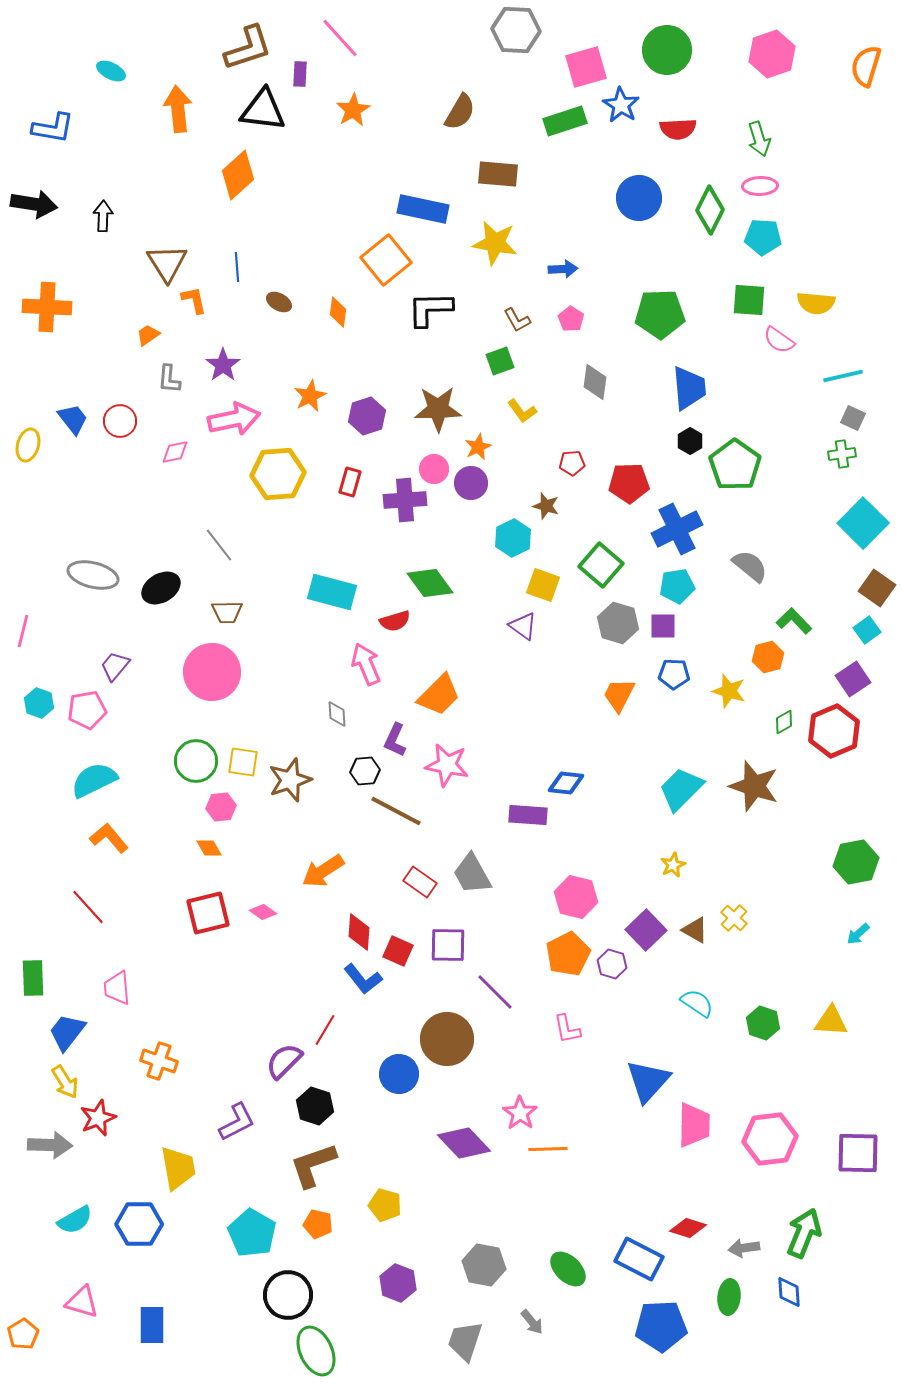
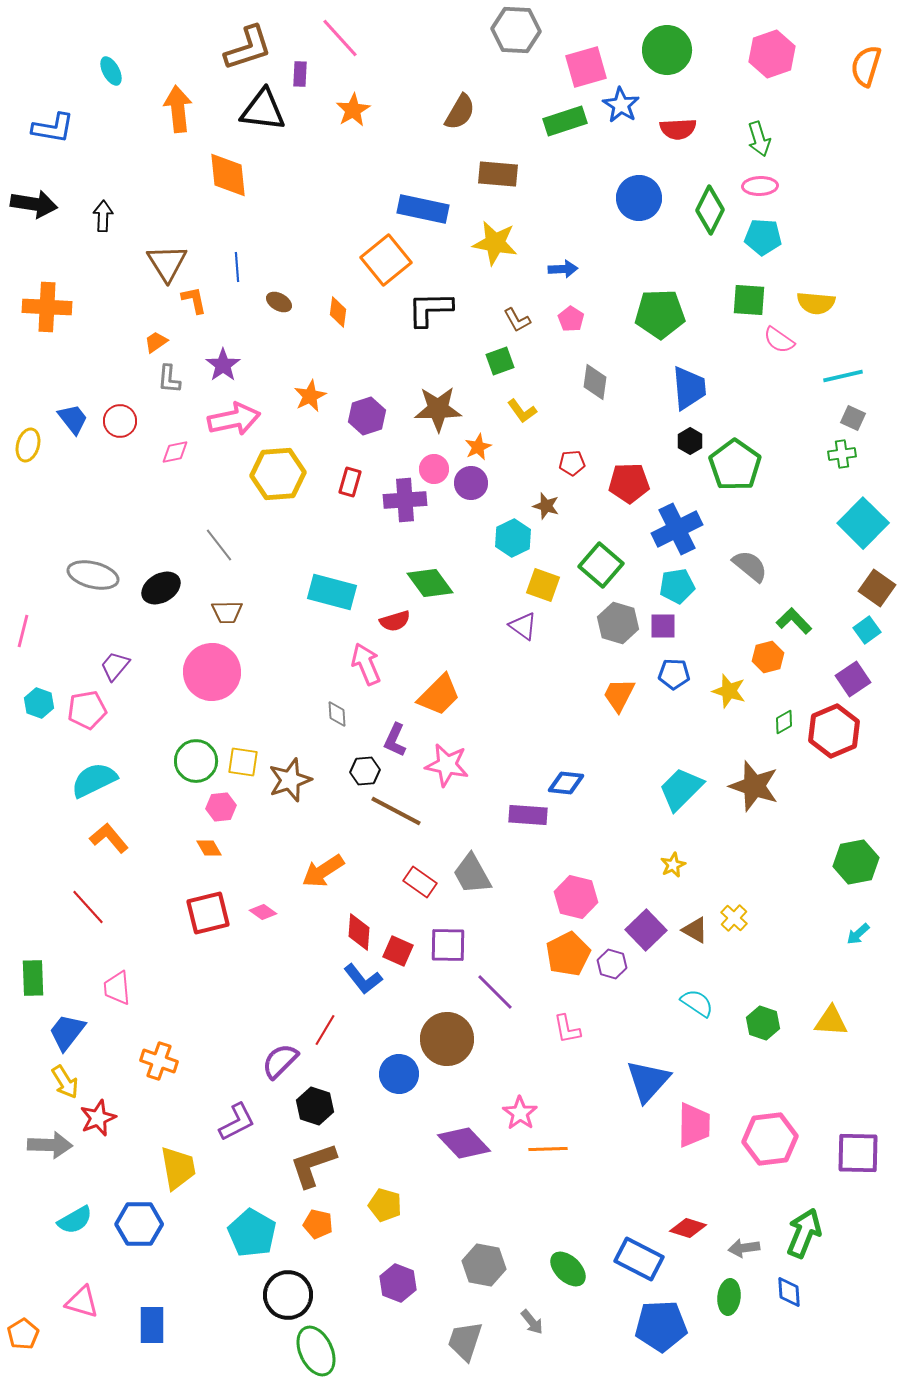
cyan ellipse at (111, 71): rotated 36 degrees clockwise
orange diamond at (238, 175): moved 10 px left; rotated 54 degrees counterclockwise
orange trapezoid at (148, 335): moved 8 px right, 7 px down
purple semicircle at (284, 1061): moved 4 px left
